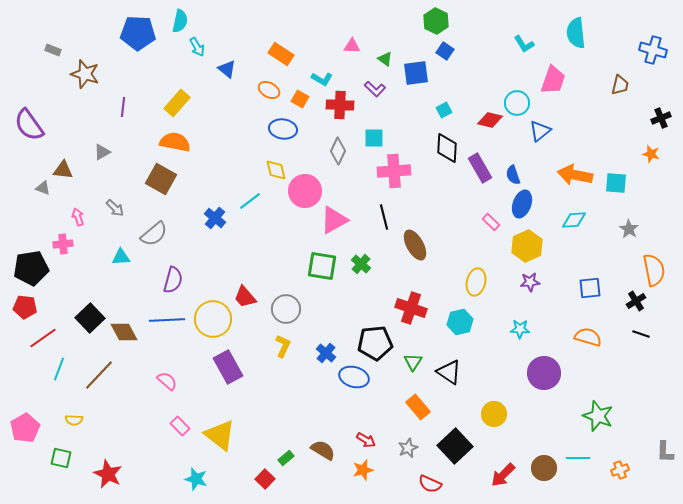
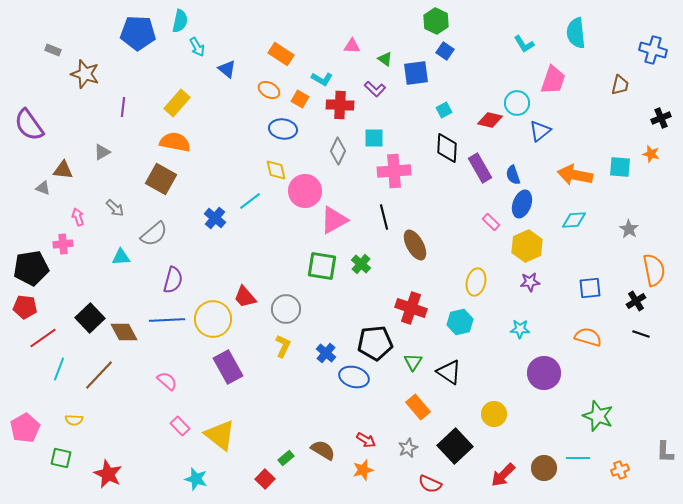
cyan square at (616, 183): moved 4 px right, 16 px up
